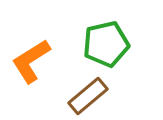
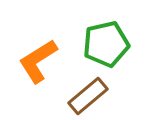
orange L-shape: moved 7 px right
